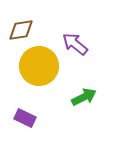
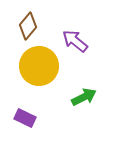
brown diamond: moved 7 px right, 4 px up; rotated 40 degrees counterclockwise
purple arrow: moved 3 px up
